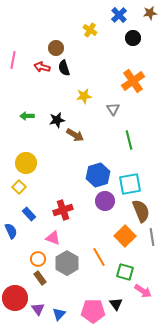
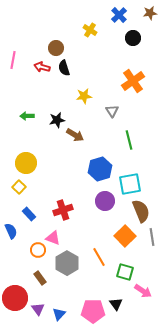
gray triangle: moved 1 px left, 2 px down
blue hexagon: moved 2 px right, 6 px up
orange circle: moved 9 px up
